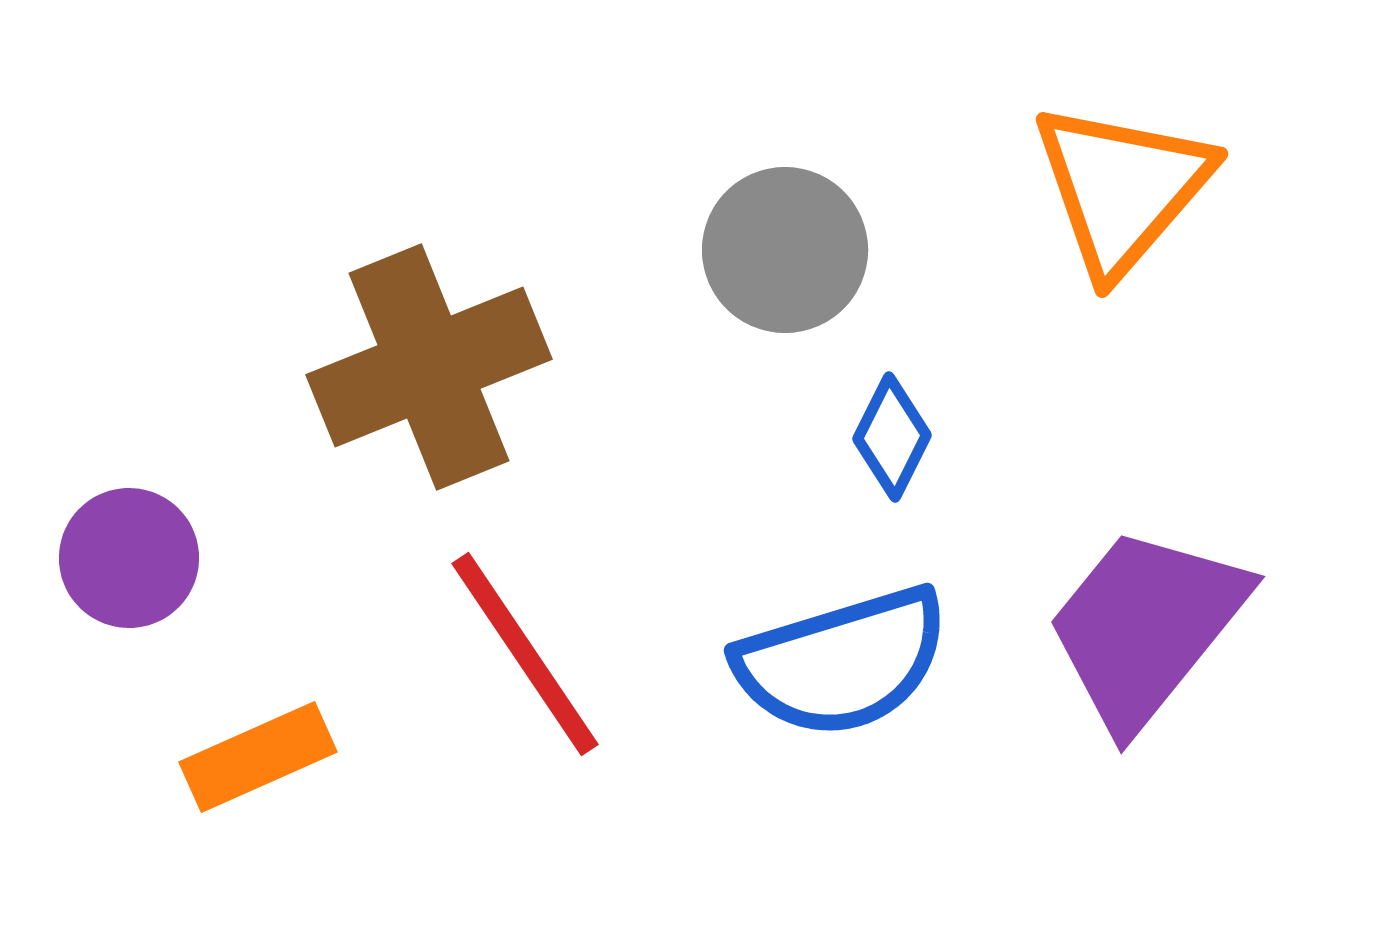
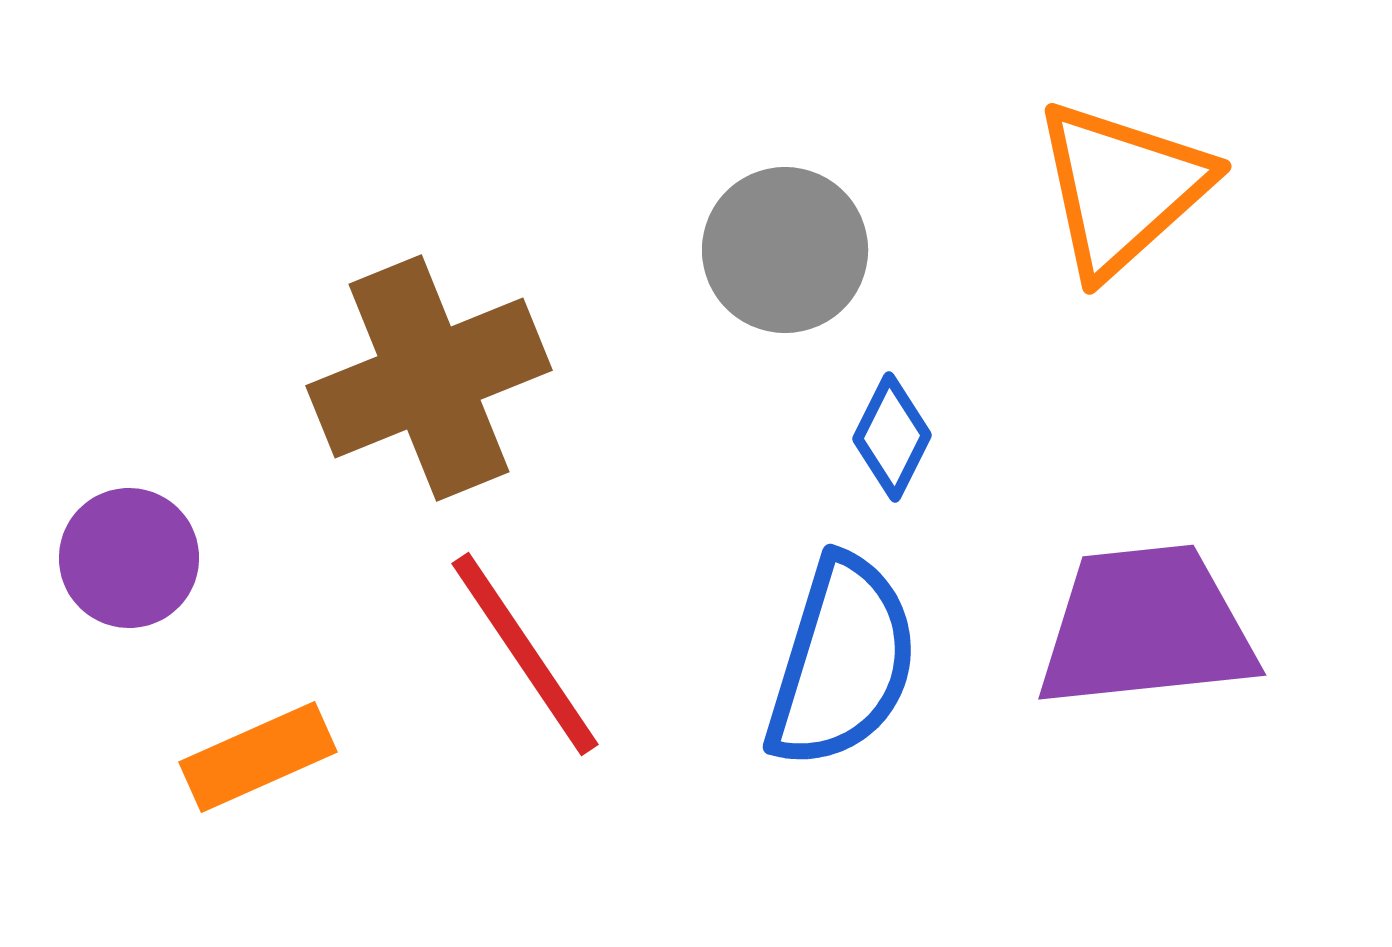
orange triangle: rotated 7 degrees clockwise
brown cross: moved 11 px down
purple trapezoid: rotated 45 degrees clockwise
blue semicircle: rotated 56 degrees counterclockwise
